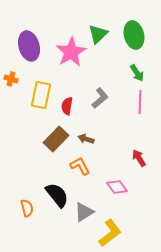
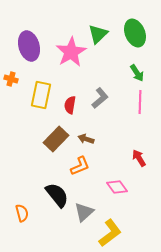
green ellipse: moved 1 px right, 2 px up; rotated 8 degrees counterclockwise
red semicircle: moved 3 px right, 1 px up
orange L-shape: rotated 95 degrees clockwise
orange semicircle: moved 5 px left, 5 px down
gray triangle: rotated 10 degrees counterclockwise
